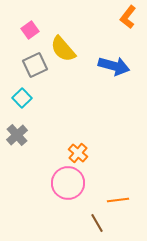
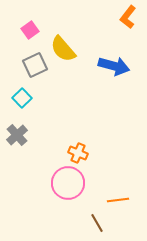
orange cross: rotated 18 degrees counterclockwise
